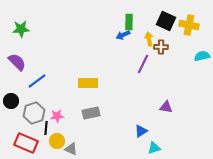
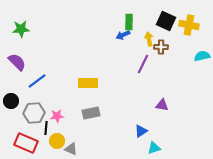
purple triangle: moved 4 px left, 2 px up
gray hexagon: rotated 15 degrees clockwise
